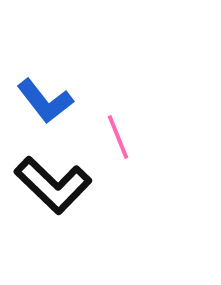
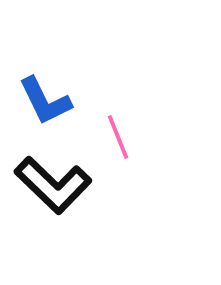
blue L-shape: rotated 12 degrees clockwise
